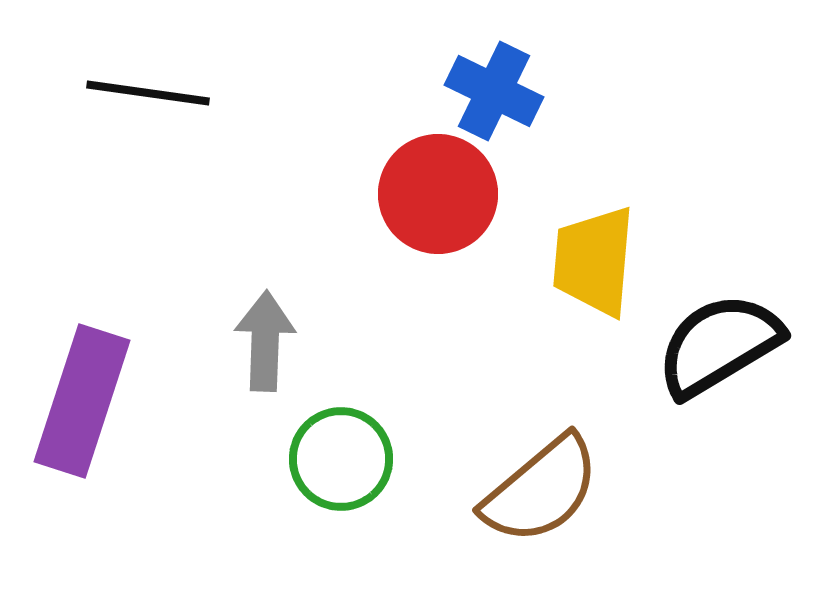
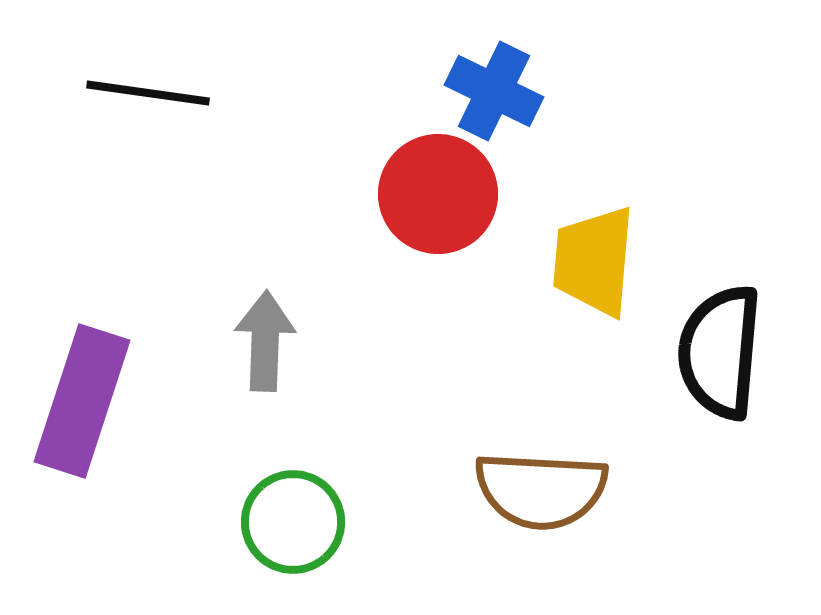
black semicircle: moved 1 px right, 7 px down; rotated 54 degrees counterclockwise
green circle: moved 48 px left, 63 px down
brown semicircle: rotated 43 degrees clockwise
